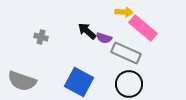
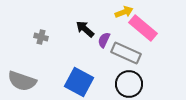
yellow arrow: rotated 24 degrees counterclockwise
black arrow: moved 2 px left, 2 px up
purple semicircle: moved 2 px down; rotated 98 degrees clockwise
